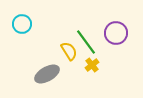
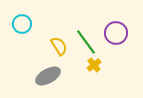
yellow semicircle: moved 10 px left, 5 px up
yellow cross: moved 2 px right
gray ellipse: moved 1 px right, 2 px down
